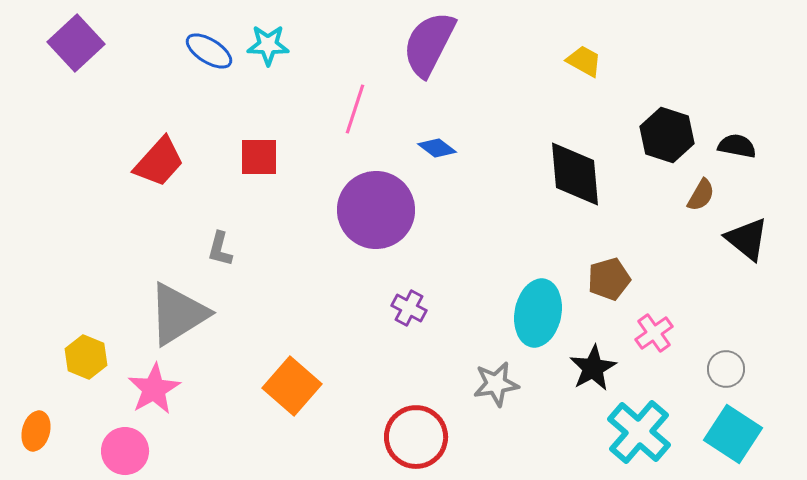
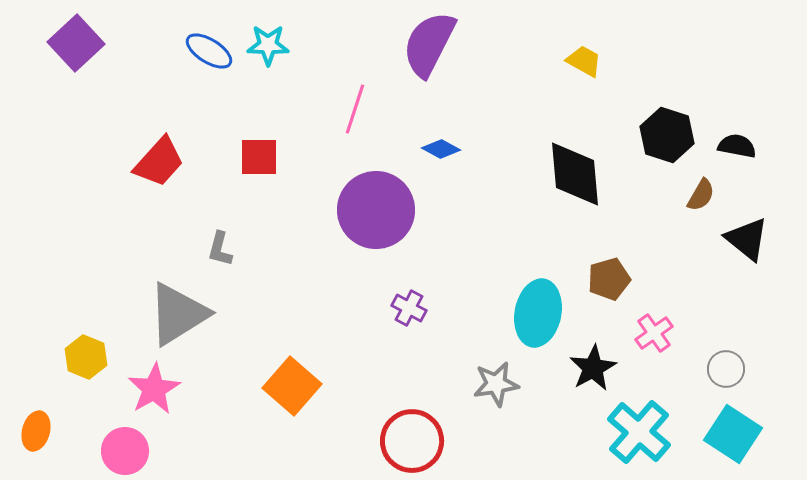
blue diamond: moved 4 px right, 1 px down; rotated 9 degrees counterclockwise
red circle: moved 4 px left, 4 px down
